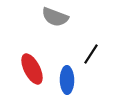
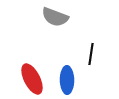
black line: rotated 25 degrees counterclockwise
red ellipse: moved 10 px down
